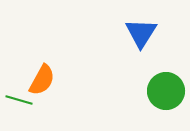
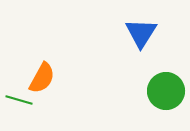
orange semicircle: moved 2 px up
